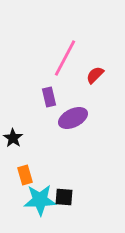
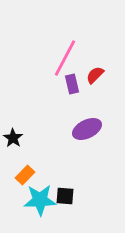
purple rectangle: moved 23 px right, 13 px up
purple ellipse: moved 14 px right, 11 px down
orange rectangle: rotated 60 degrees clockwise
black square: moved 1 px right, 1 px up
